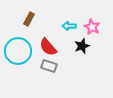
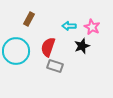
red semicircle: rotated 60 degrees clockwise
cyan circle: moved 2 px left
gray rectangle: moved 6 px right
